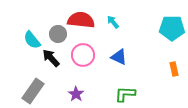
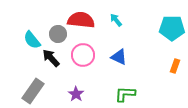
cyan arrow: moved 3 px right, 2 px up
orange rectangle: moved 1 px right, 3 px up; rotated 32 degrees clockwise
